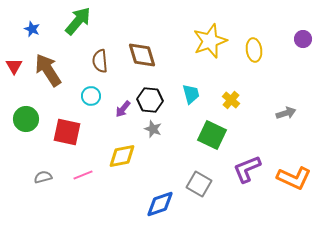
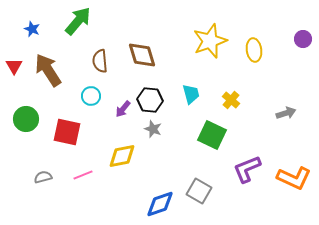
gray square: moved 7 px down
